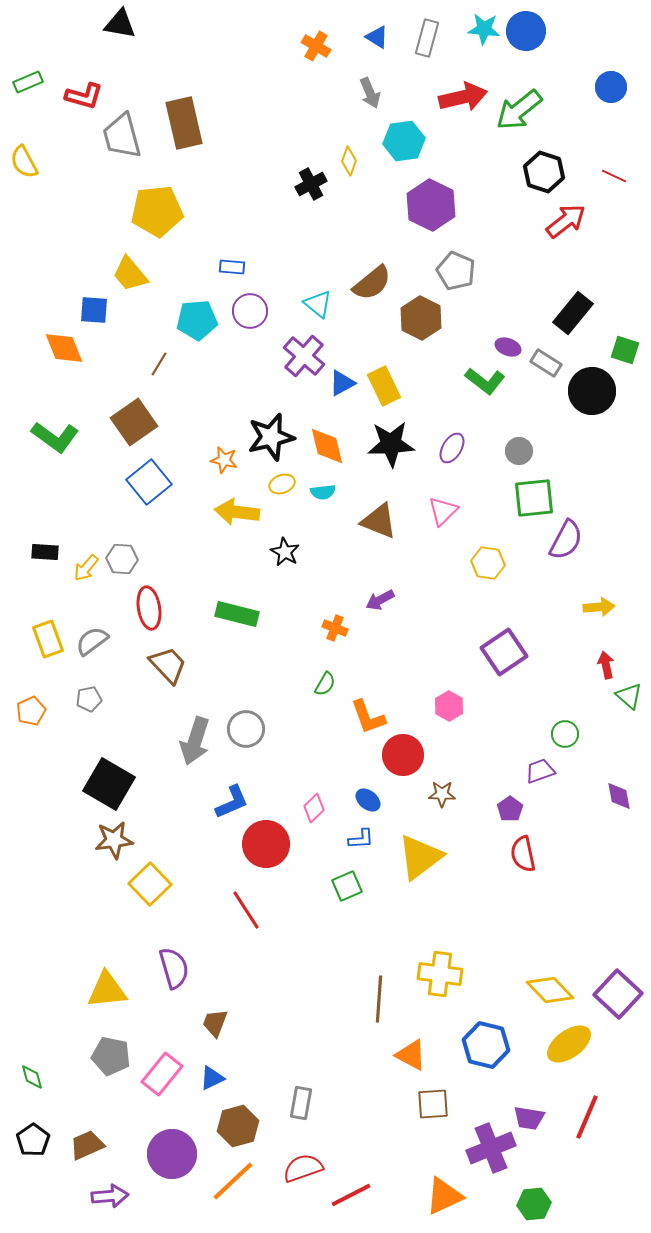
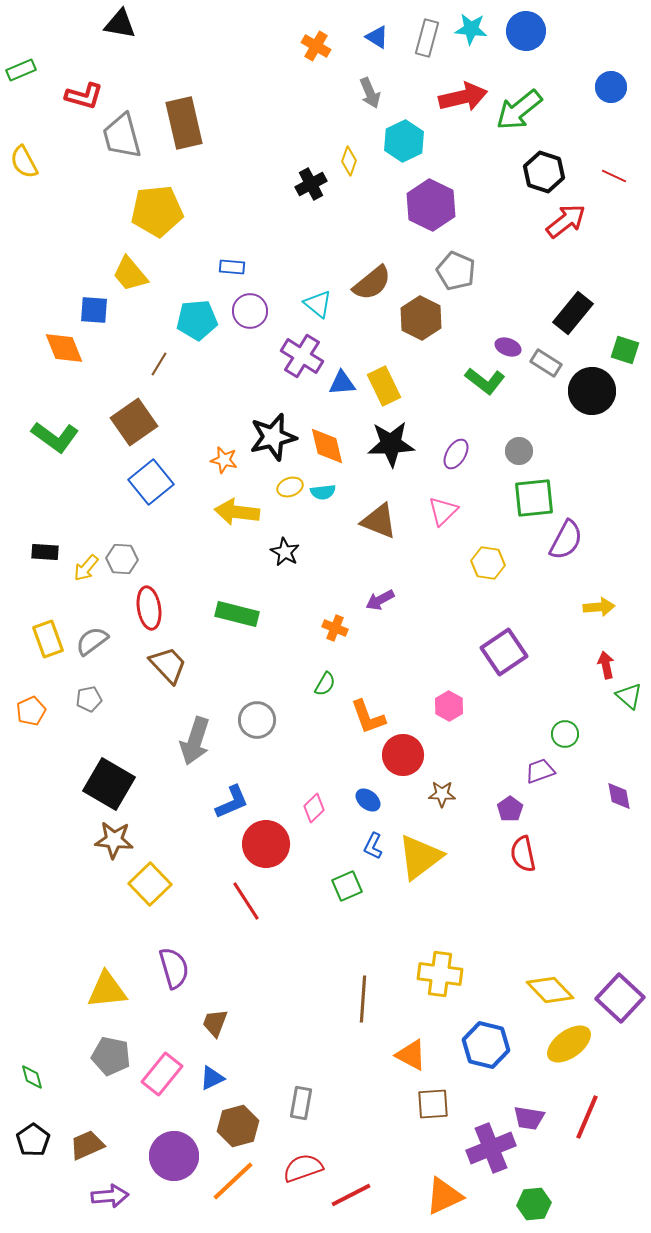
cyan star at (484, 29): moved 13 px left
green rectangle at (28, 82): moved 7 px left, 12 px up
cyan hexagon at (404, 141): rotated 18 degrees counterclockwise
purple cross at (304, 356): moved 2 px left; rotated 9 degrees counterclockwise
blue triangle at (342, 383): rotated 24 degrees clockwise
black star at (271, 437): moved 2 px right
purple ellipse at (452, 448): moved 4 px right, 6 px down
blue square at (149, 482): moved 2 px right
yellow ellipse at (282, 484): moved 8 px right, 3 px down
gray circle at (246, 729): moved 11 px right, 9 px up
blue L-shape at (361, 839): moved 12 px right, 7 px down; rotated 120 degrees clockwise
brown star at (114, 840): rotated 12 degrees clockwise
red line at (246, 910): moved 9 px up
purple square at (618, 994): moved 2 px right, 4 px down
brown line at (379, 999): moved 16 px left
purple circle at (172, 1154): moved 2 px right, 2 px down
